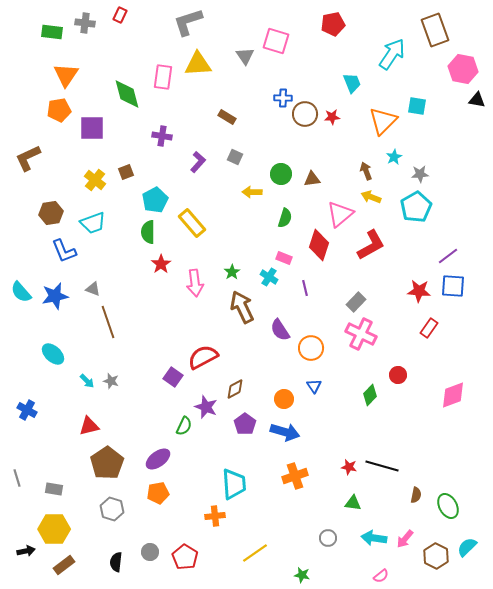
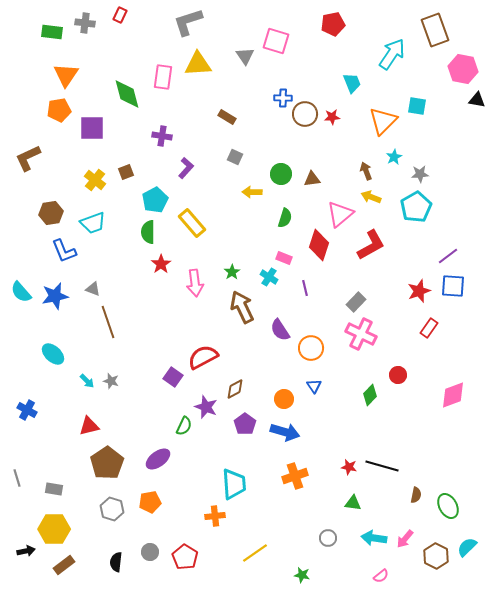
purple L-shape at (198, 162): moved 12 px left, 6 px down
red star at (419, 291): rotated 25 degrees counterclockwise
orange pentagon at (158, 493): moved 8 px left, 9 px down
